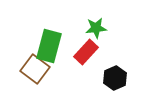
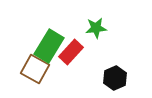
green rectangle: rotated 16 degrees clockwise
red rectangle: moved 15 px left
brown square: rotated 8 degrees counterclockwise
